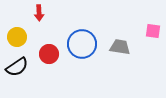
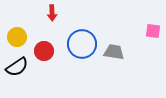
red arrow: moved 13 px right
gray trapezoid: moved 6 px left, 5 px down
red circle: moved 5 px left, 3 px up
